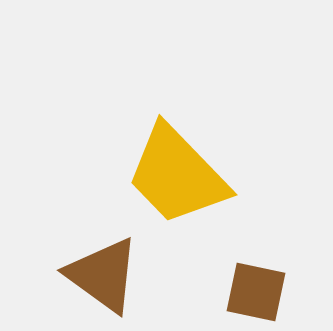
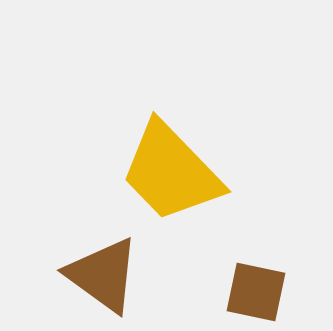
yellow trapezoid: moved 6 px left, 3 px up
